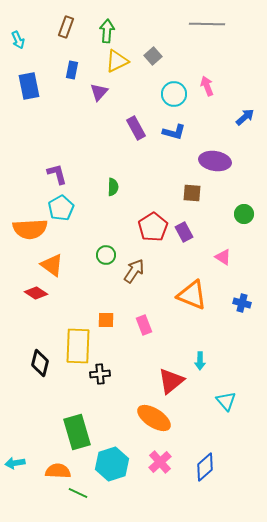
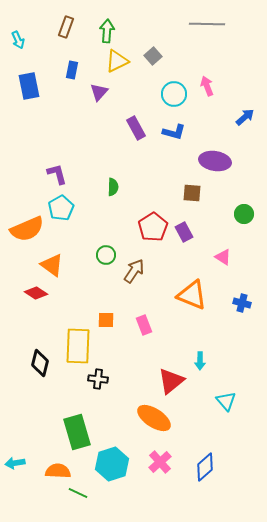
orange semicircle at (30, 229): moved 3 px left; rotated 20 degrees counterclockwise
black cross at (100, 374): moved 2 px left, 5 px down; rotated 12 degrees clockwise
